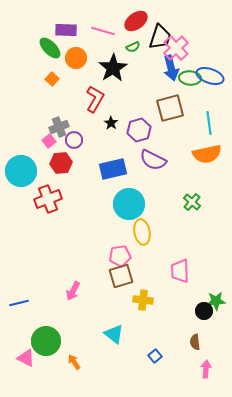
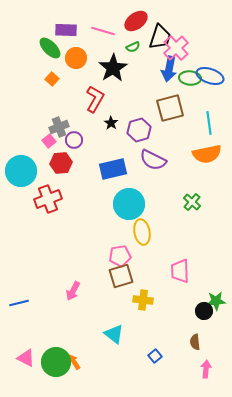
blue arrow at (171, 68): moved 2 px left, 1 px down; rotated 25 degrees clockwise
green circle at (46, 341): moved 10 px right, 21 px down
